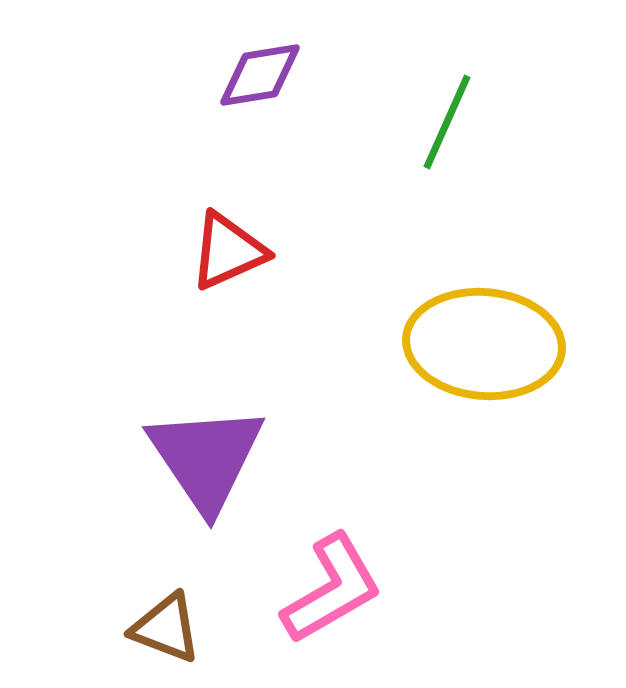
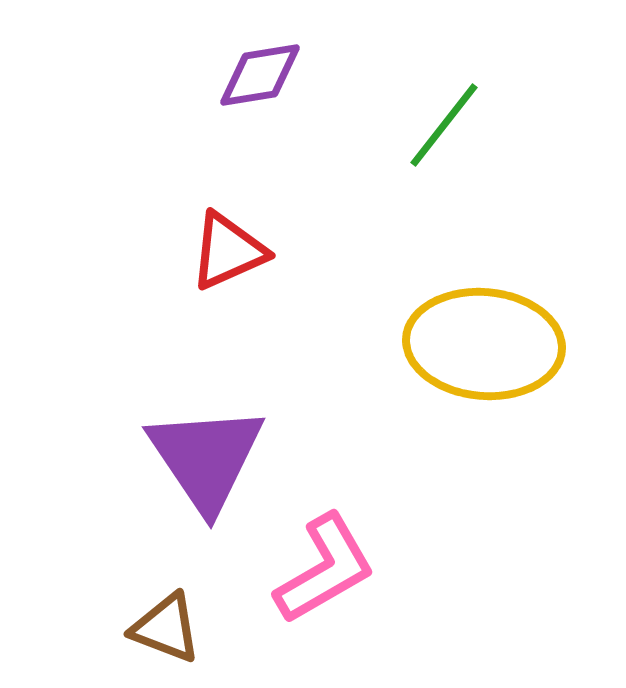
green line: moved 3 px left, 3 px down; rotated 14 degrees clockwise
pink L-shape: moved 7 px left, 20 px up
